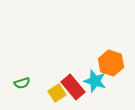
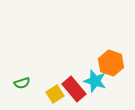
red rectangle: moved 1 px right, 2 px down
yellow square: moved 2 px left, 1 px down
